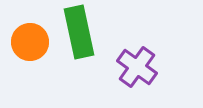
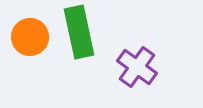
orange circle: moved 5 px up
